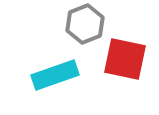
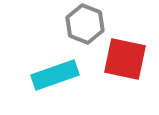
gray hexagon: rotated 18 degrees counterclockwise
